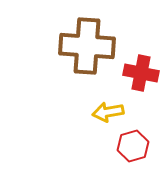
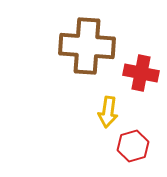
yellow arrow: rotated 72 degrees counterclockwise
